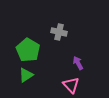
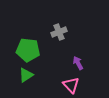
gray cross: rotated 35 degrees counterclockwise
green pentagon: rotated 25 degrees counterclockwise
